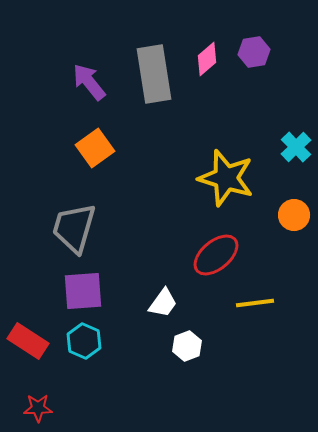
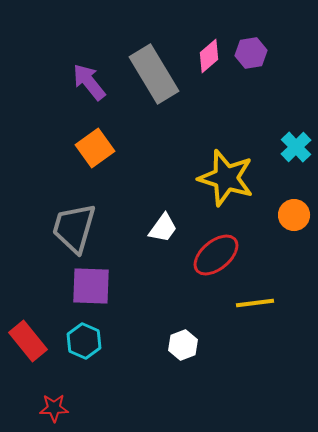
purple hexagon: moved 3 px left, 1 px down
pink diamond: moved 2 px right, 3 px up
gray rectangle: rotated 22 degrees counterclockwise
purple square: moved 8 px right, 5 px up; rotated 6 degrees clockwise
white trapezoid: moved 75 px up
red rectangle: rotated 18 degrees clockwise
white hexagon: moved 4 px left, 1 px up
red star: moved 16 px right
